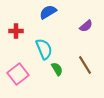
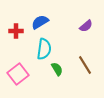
blue semicircle: moved 8 px left, 10 px down
cyan semicircle: rotated 30 degrees clockwise
